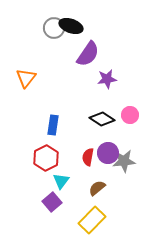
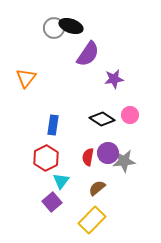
purple star: moved 7 px right
